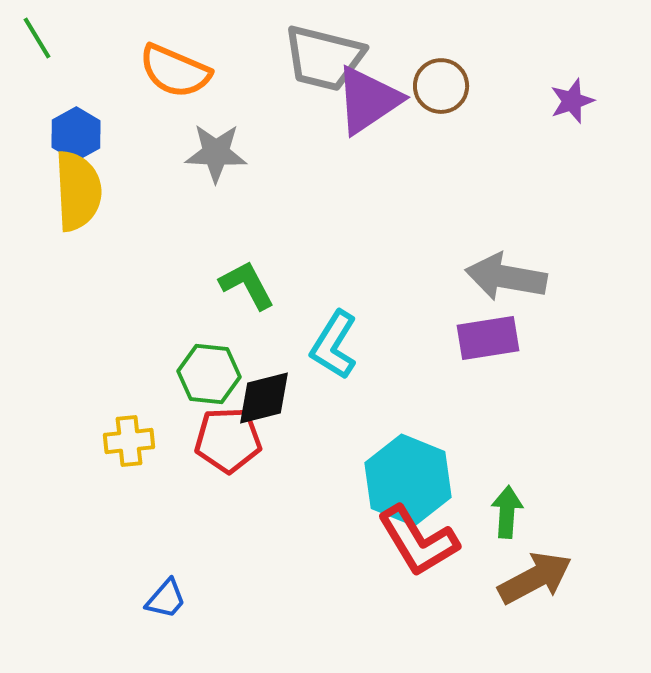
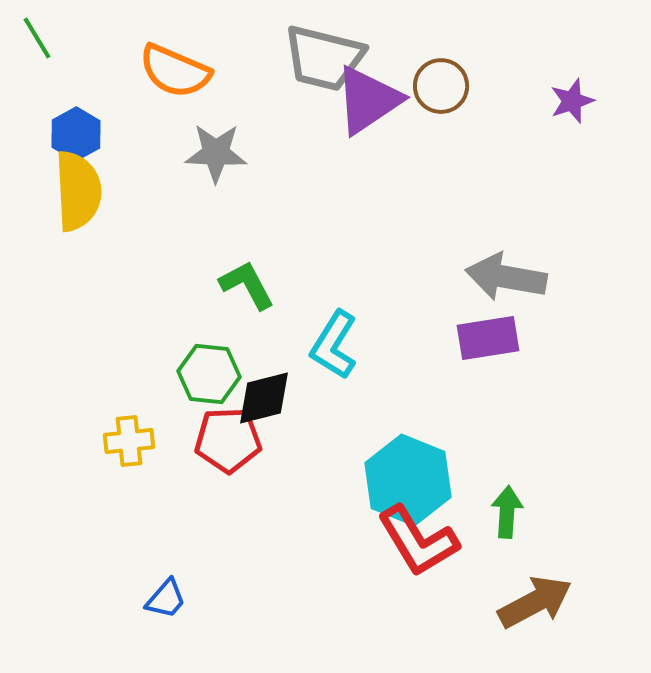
brown arrow: moved 24 px down
